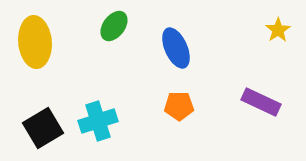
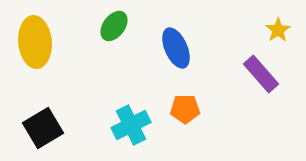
purple rectangle: moved 28 px up; rotated 24 degrees clockwise
orange pentagon: moved 6 px right, 3 px down
cyan cross: moved 33 px right, 4 px down; rotated 9 degrees counterclockwise
